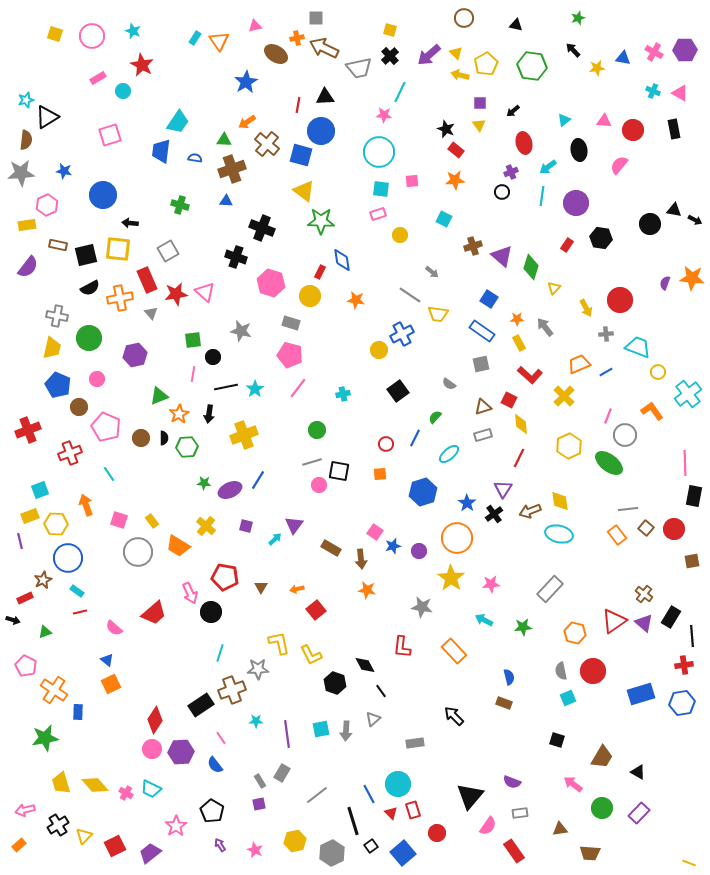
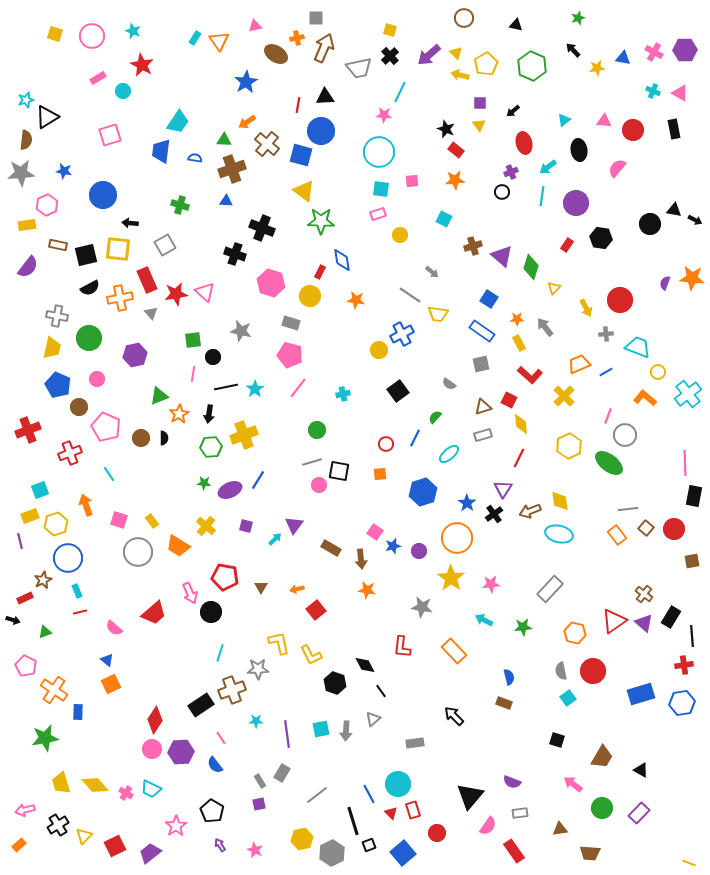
brown arrow at (324, 48): rotated 88 degrees clockwise
green hexagon at (532, 66): rotated 16 degrees clockwise
pink semicircle at (619, 165): moved 2 px left, 3 px down
gray square at (168, 251): moved 3 px left, 6 px up
black cross at (236, 257): moved 1 px left, 3 px up
orange L-shape at (652, 411): moved 7 px left, 13 px up; rotated 15 degrees counterclockwise
green hexagon at (187, 447): moved 24 px right
yellow hexagon at (56, 524): rotated 20 degrees counterclockwise
cyan rectangle at (77, 591): rotated 32 degrees clockwise
cyan square at (568, 698): rotated 14 degrees counterclockwise
black triangle at (638, 772): moved 3 px right, 2 px up
yellow hexagon at (295, 841): moved 7 px right, 2 px up
black square at (371, 846): moved 2 px left, 1 px up; rotated 16 degrees clockwise
